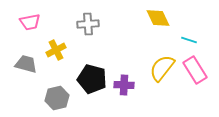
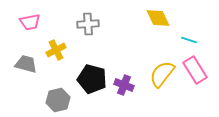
yellow semicircle: moved 6 px down
purple cross: rotated 18 degrees clockwise
gray hexagon: moved 1 px right, 2 px down
